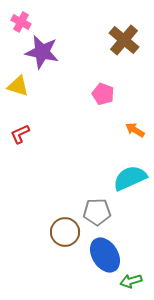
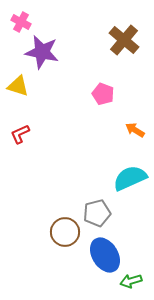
gray pentagon: moved 1 px down; rotated 12 degrees counterclockwise
